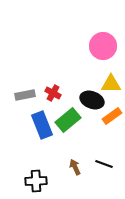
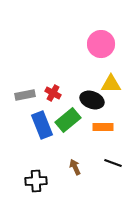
pink circle: moved 2 px left, 2 px up
orange rectangle: moved 9 px left, 11 px down; rotated 36 degrees clockwise
black line: moved 9 px right, 1 px up
